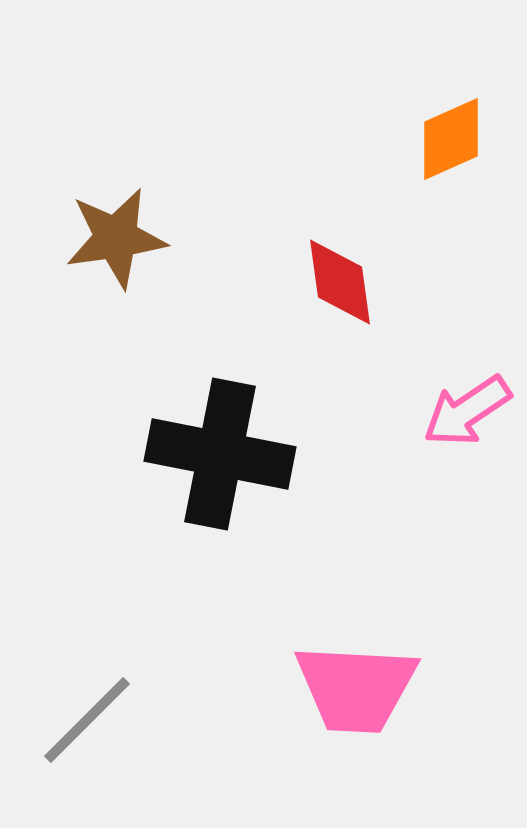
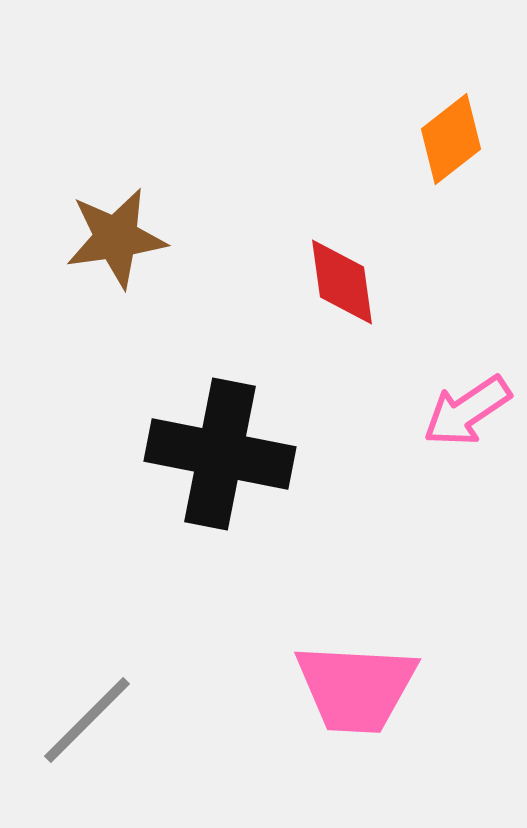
orange diamond: rotated 14 degrees counterclockwise
red diamond: moved 2 px right
